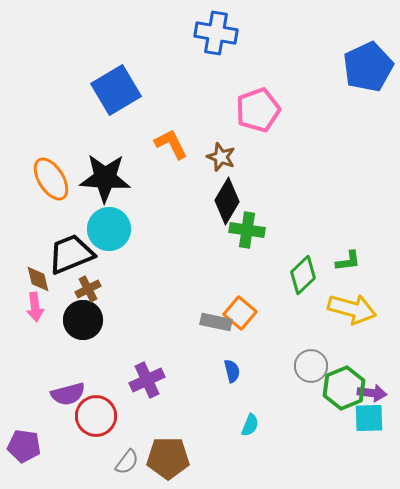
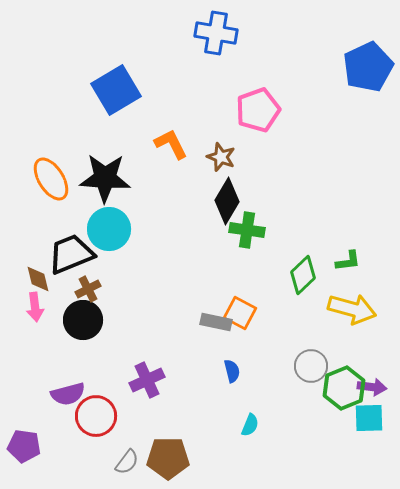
orange square: rotated 12 degrees counterclockwise
purple arrow: moved 6 px up
